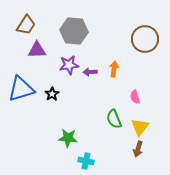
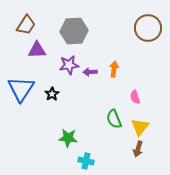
gray hexagon: rotated 8 degrees counterclockwise
brown circle: moved 3 px right, 11 px up
blue triangle: rotated 40 degrees counterclockwise
